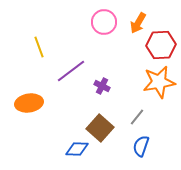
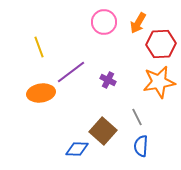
red hexagon: moved 1 px up
purple line: moved 1 px down
purple cross: moved 6 px right, 6 px up
orange ellipse: moved 12 px right, 10 px up
gray line: rotated 66 degrees counterclockwise
brown square: moved 3 px right, 3 px down
blue semicircle: rotated 15 degrees counterclockwise
